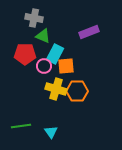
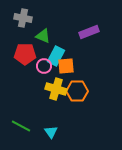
gray cross: moved 11 px left
cyan rectangle: moved 1 px right, 2 px down
green line: rotated 36 degrees clockwise
